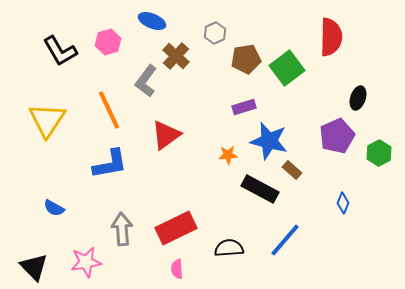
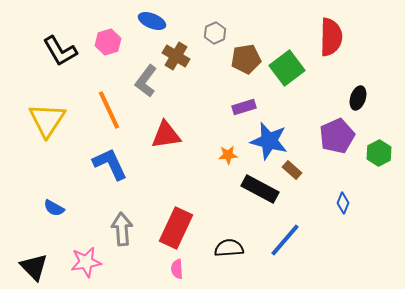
brown cross: rotated 12 degrees counterclockwise
red triangle: rotated 28 degrees clockwise
blue L-shape: rotated 105 degrees counterclockwise
red rectangle: rotated 39 degrees counterclockwise
